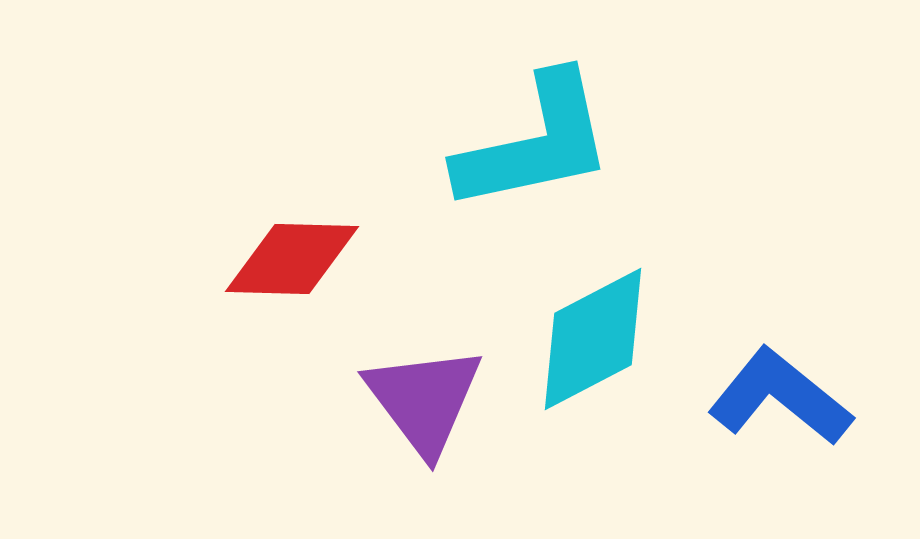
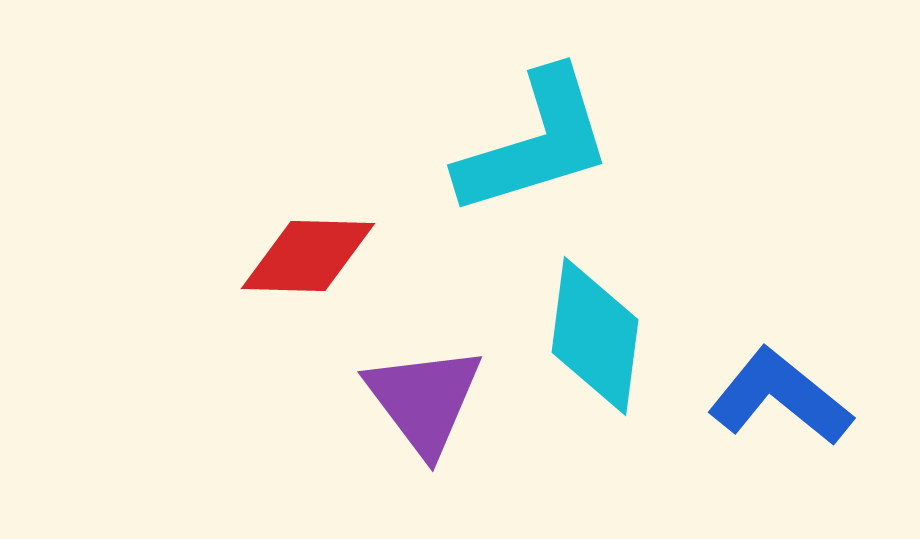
cyan L-shape: rotated 5 degrees counterclockwise
red diamond: moved 16 px right, 3 px up
cyan diamond: moved 2 px right, 3 px up; rotated 55 degrees counterclockwise
